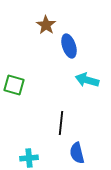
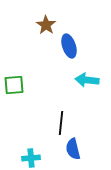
cyan arrow: rotated 10 degrees counterclockwise
green square: rotated 20 degrees counterclockwise
blue semicircle: moved 4 px left, 4 px up
cyan cross: moved 2 px right
